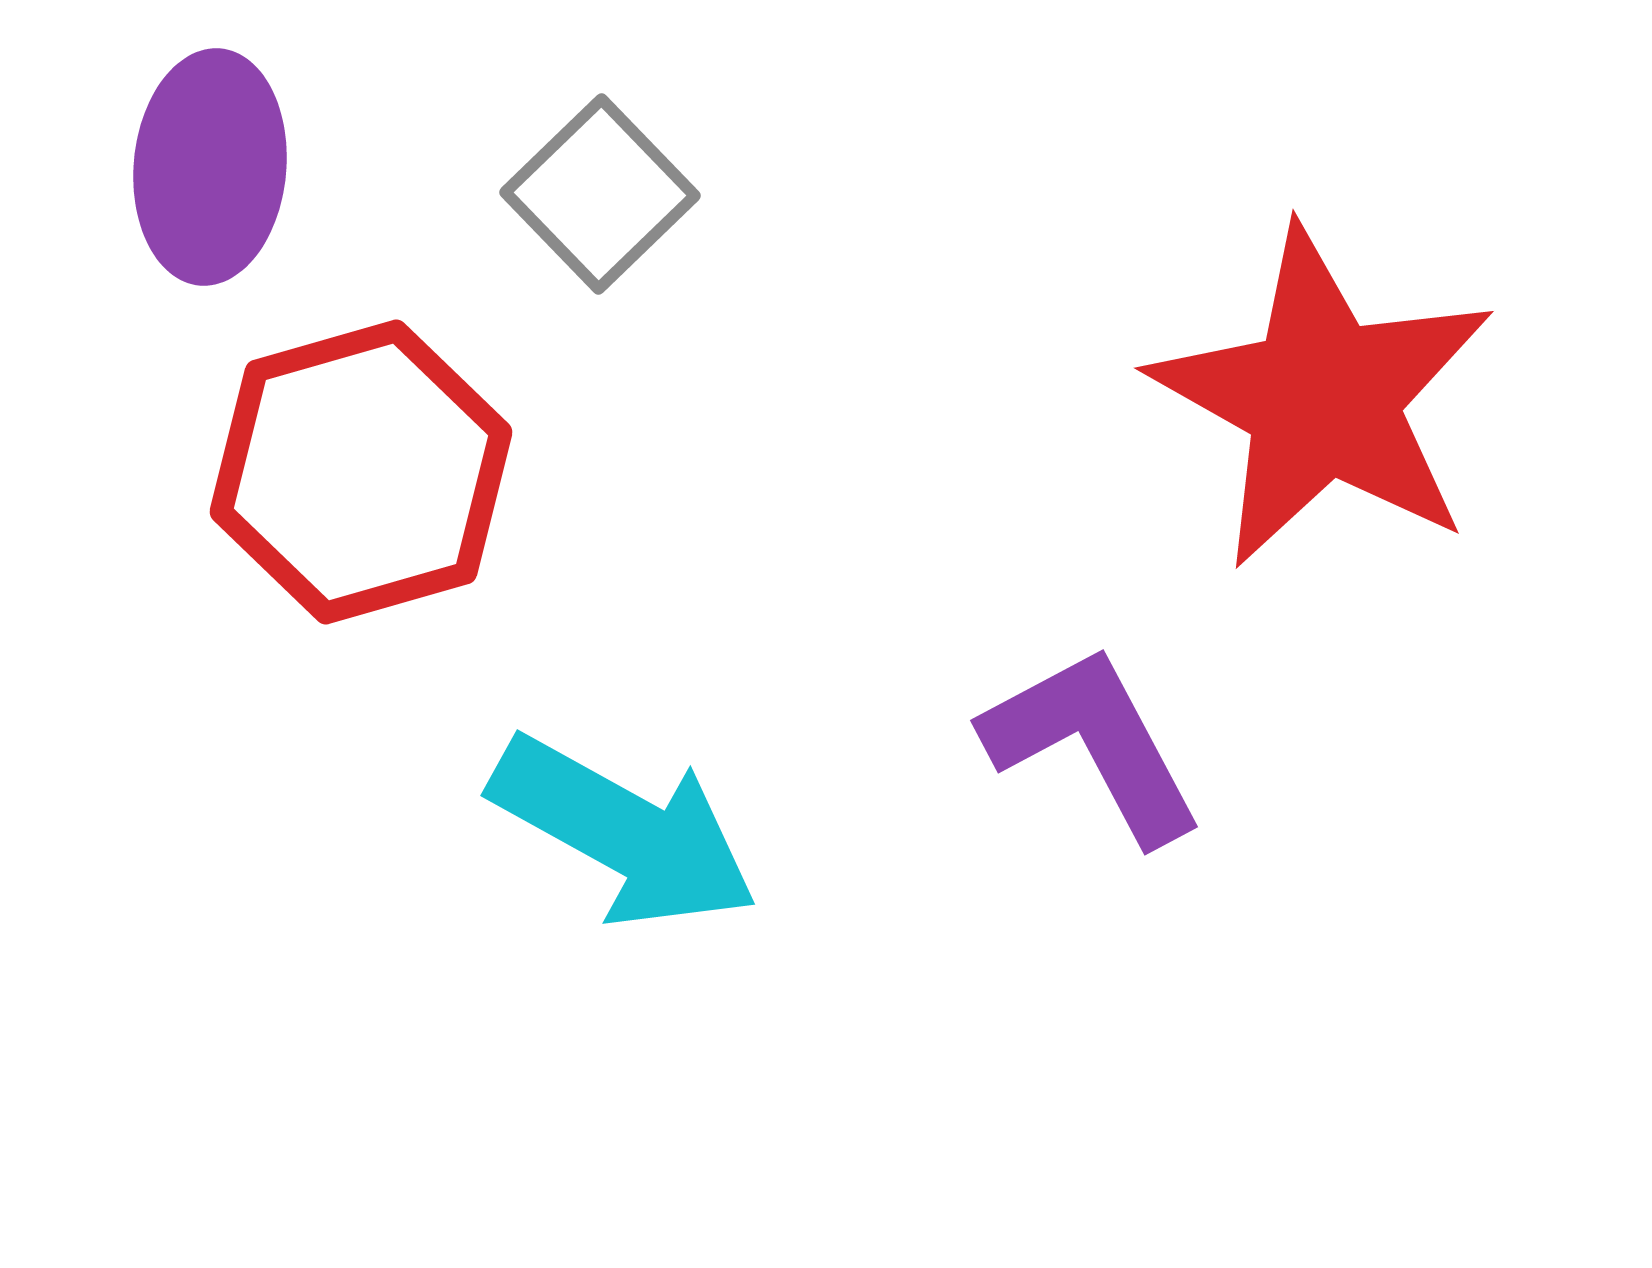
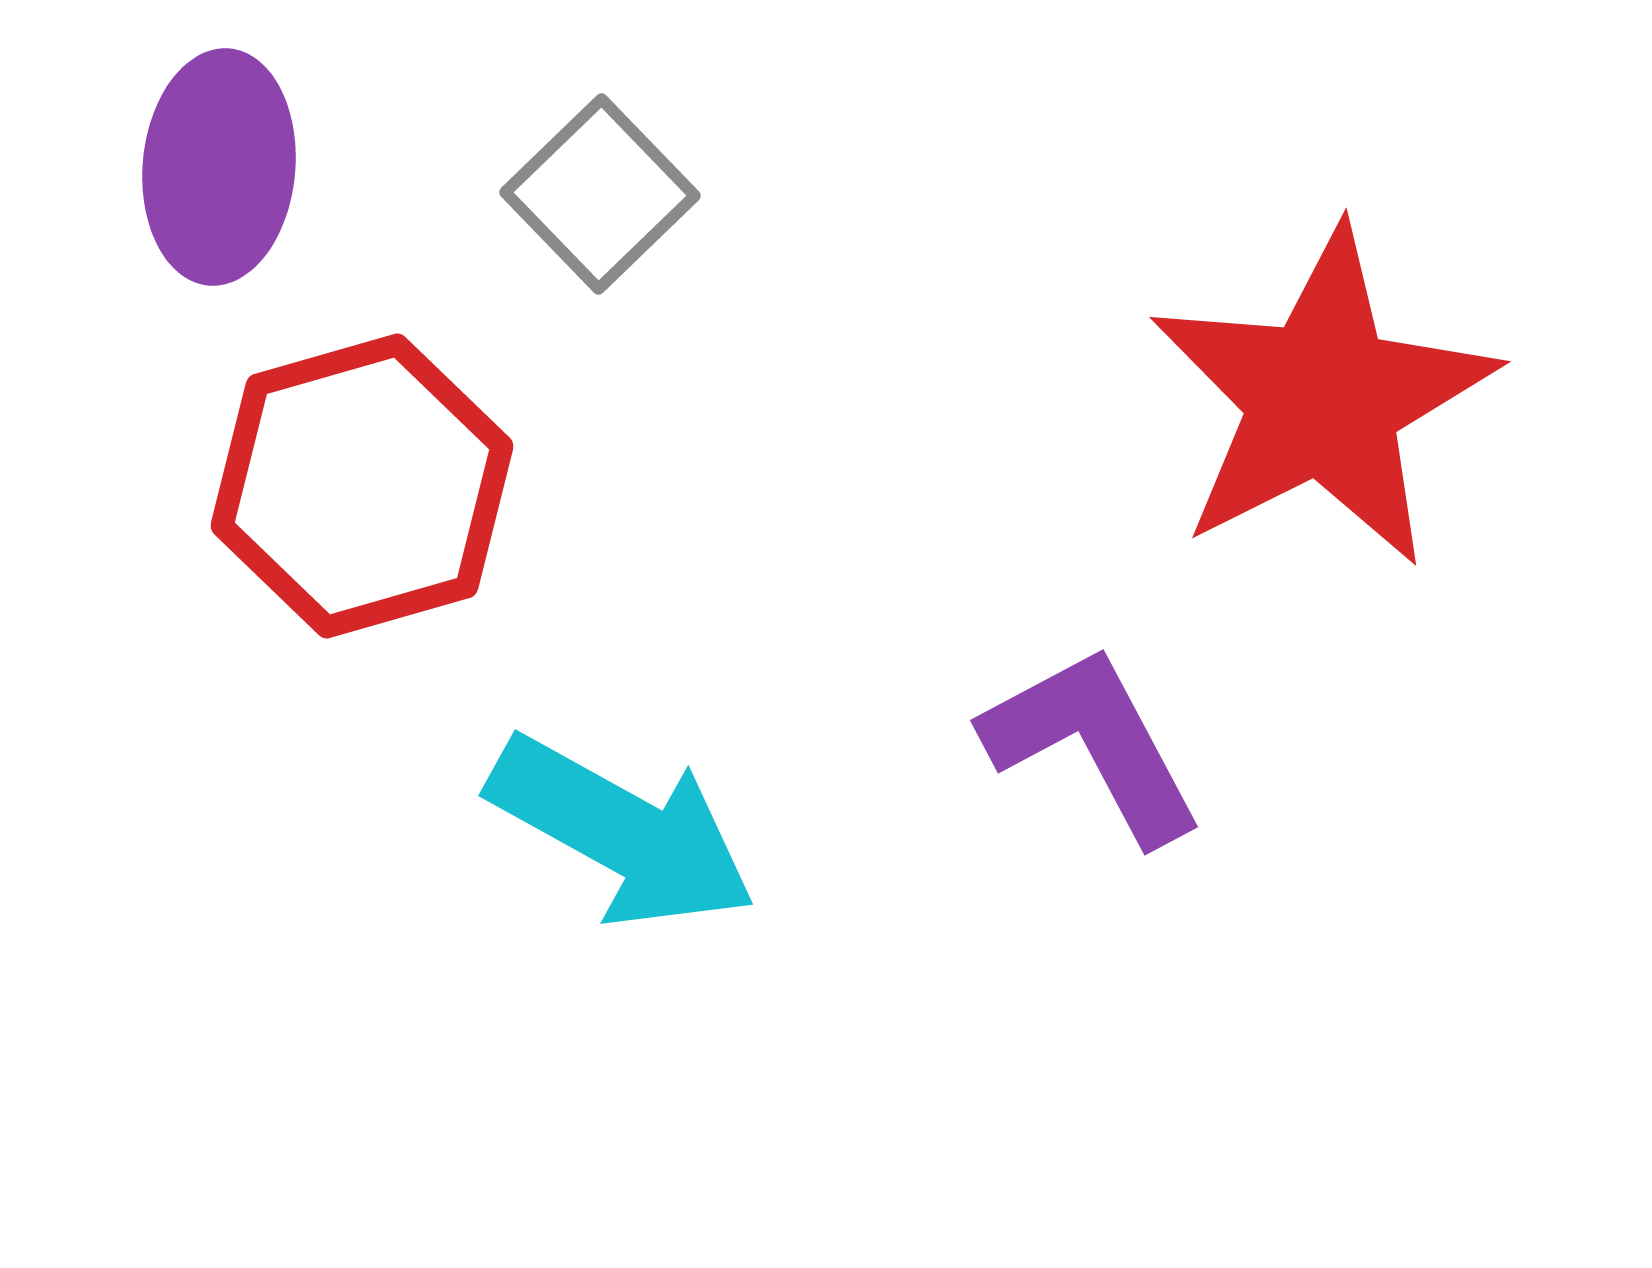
purple ellipse: moved 9 px right
red star: rotated 16 degrees clockwise
red hexagon: moved 1 px right, 14 px down
cyan arrow: moved 2 px left
